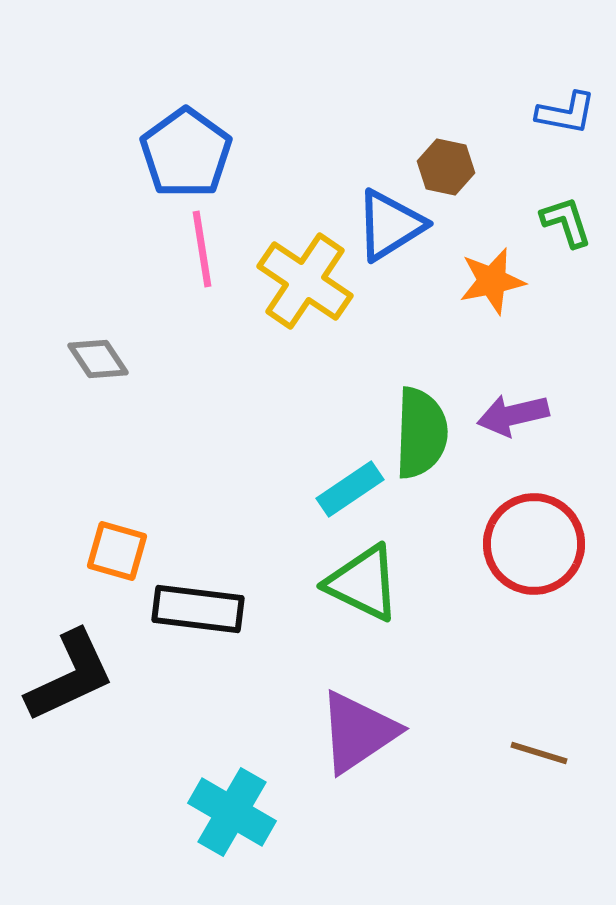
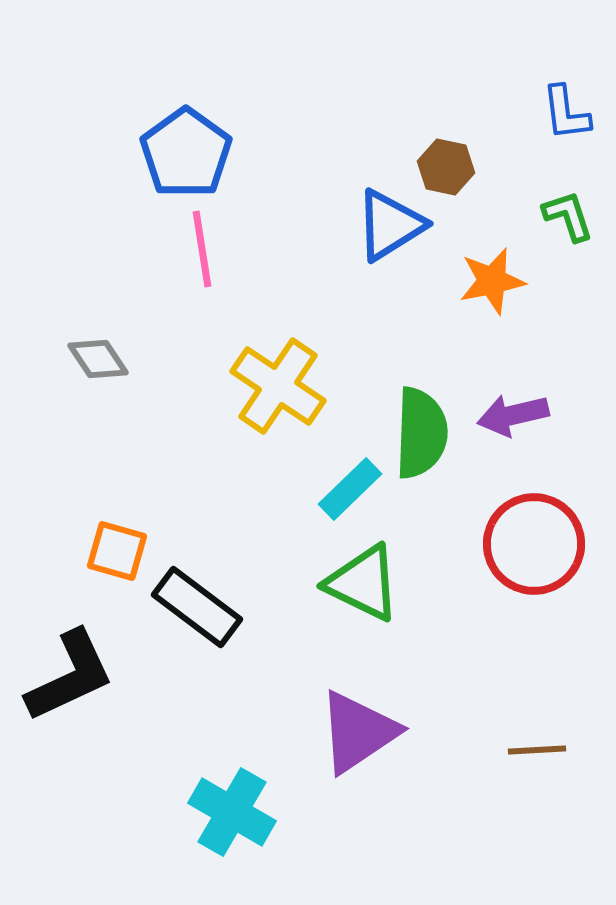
blue L-shape: rotated 72 degrees clockwise
green L-shape: moved 2 px right, 6 px up
yellow cross: moved 27 px left, 105 px down
cyan rectangle: rotated 10 degrees counterclockwise
black rectangle: moved 1 px left, 2 px up; rotated 30 degrees clockwise
brown line: moved 2 px left, 3 px up; rotated 20 degrees counterclockwise
